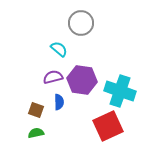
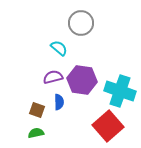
cyan semicircle: moved 1 px up
brown square: moved 1 px right
red square: rotated 16 degrees counterclockwise
